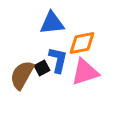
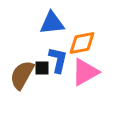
black square: rotated 28 degrees clockwise
pink triangle: rotated 12 degrees counterclockwise
